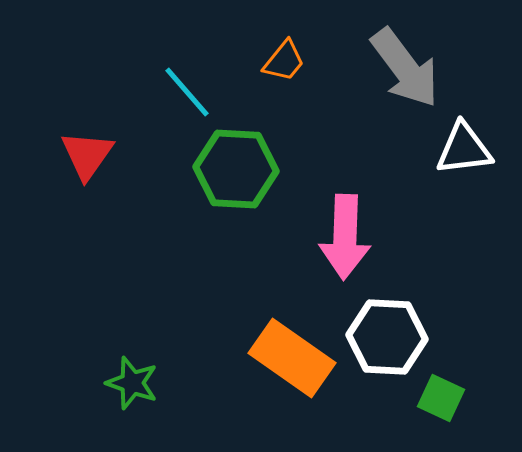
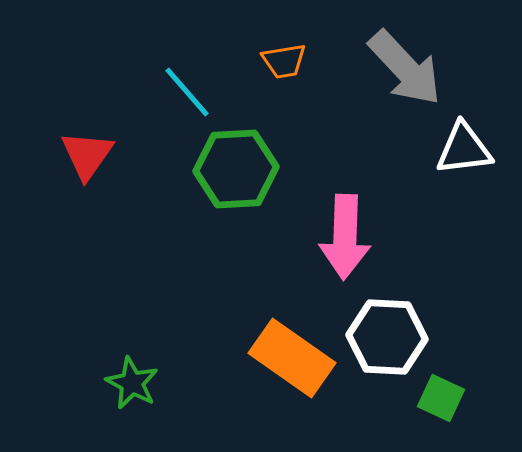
orange trapezoid: rotated 42 degrees clockwise
gray arrow: rotated 6 degrees counterclockwise
green hexagon: rotated 6 degrees counterclockwise
green star: rotated 8 degrees clockwise
